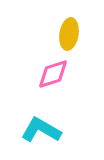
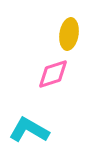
cyan L-shape: moved 12 px left
